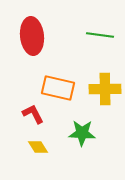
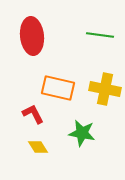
yellow cross: rotated 12 degrees clockwise
green star: rotated 8 degrees clockwise
